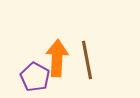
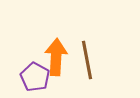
orange arrow: moved 1 px left, 1 px up
